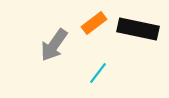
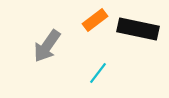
orange rectangle: moved 1 px right, 3 px up
gray arrow: moved 7 px left, 1 px down
